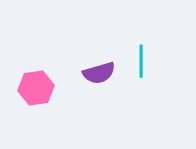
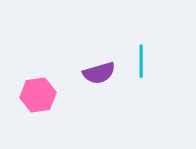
pink hexagon: moved 2 px right, 7 px down
